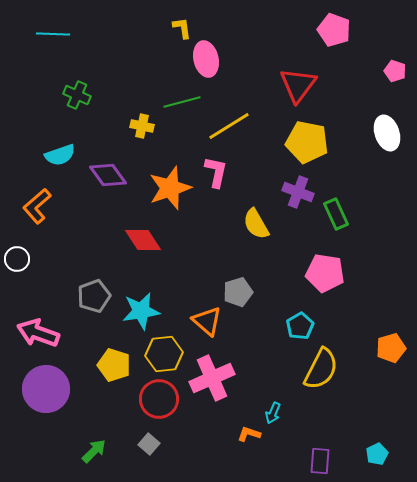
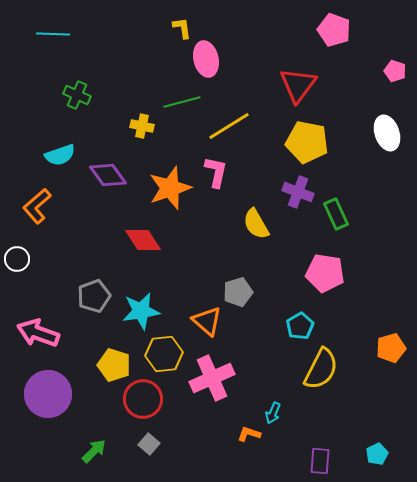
purple circle at (46, 389): moved 2 px right, 5 px down
red circle at (159, 399): moved 16 px left
